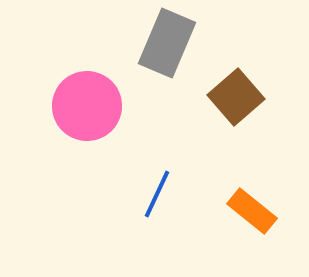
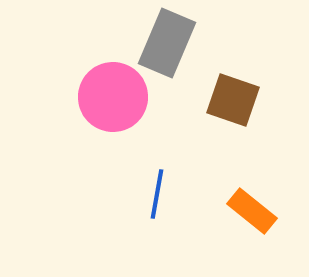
brown square: moved 3 px left, 3 px down; rotated 30 degrees counterclockwise
pink circle: moved 26 px right, 9 px up
blue line: rotated 15 degrees counterclockwise
